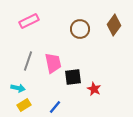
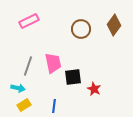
brown circle: moved 1 px right
gray line: moved 5 px down
blue line: moved 1 px left, 1 px up; rotated 32 degrees counterclockwise
